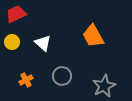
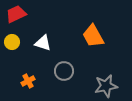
white triangle: rotated 24 degrees counterclockwise
gray circle: moved 2 px right, 5 px up
orange cross: moved 2 px right, 1 px down
gray star: moved 2 px right; rotated 15 degrees clockwise
